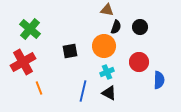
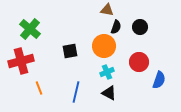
red cross: moved 2 px left, 1 px up; rotated 15 degrees clockwise
blue semicircle: rotated 18 degrees clockwise
blue line: moved 7 px left, 1 px down
